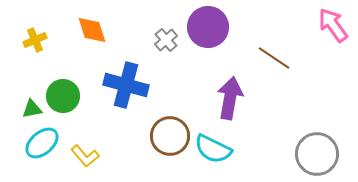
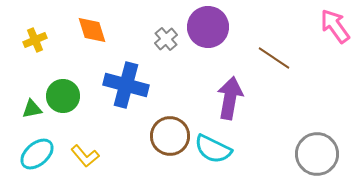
pink arrow: moved 2 px right, 1 px down
gray cross: moved 1 px up
cyan ellipse: moved 5 px left, 11 px down
